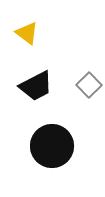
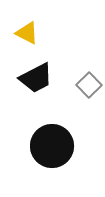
yellow triangle: rotated 10 degrees counterclockwise
black trapezoid: moved 8 px up
